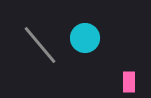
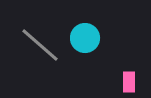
gray line: rotated 9 degrees counterclockwise
